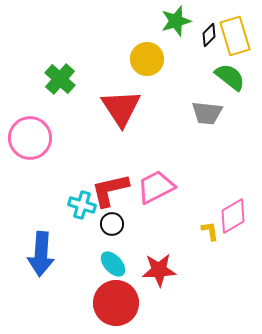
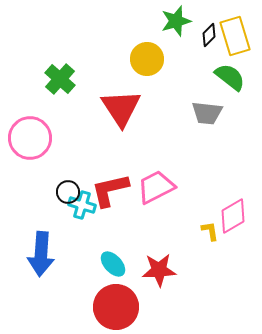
black circle: moved 44 px left, 32 px up
red circle: moved 4 px down
